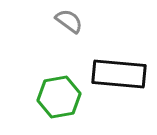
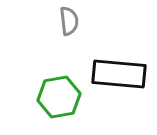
gray semicircle: rotated 48 degrees clockwise
